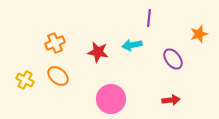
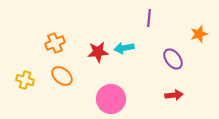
cyan arrow: moved 8 px left, 3 px down
red star: rotated 15 degrees counterclockwise
orange ellipse: moved 4 px right
yellow cross: rotated 12 degrees counterclockwise
red arrow: moved 3 px right, 5 px up
